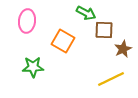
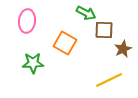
orange square: moved 2 px right, 2 px down
green star: moved 4 px up
yellow line: moved 2 px left, 1 px down
